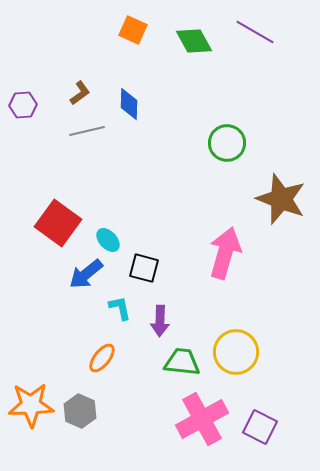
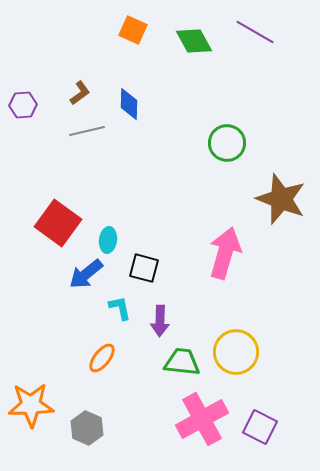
cyan ellipse: rotated 50 degrees clockwise
gray hexagon: moved 7 px right, 17 px down
